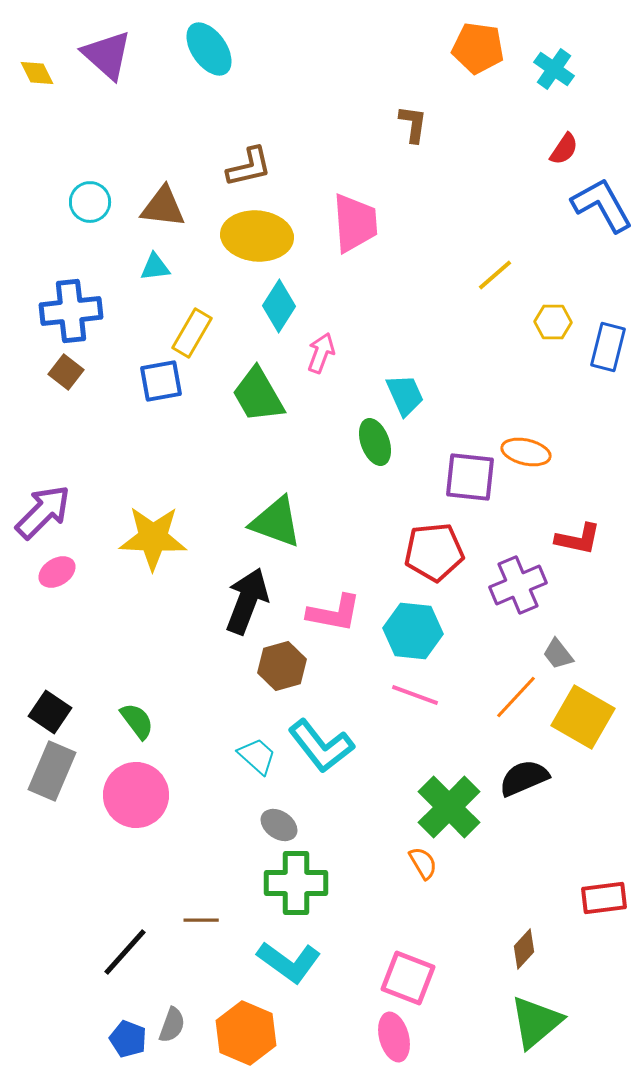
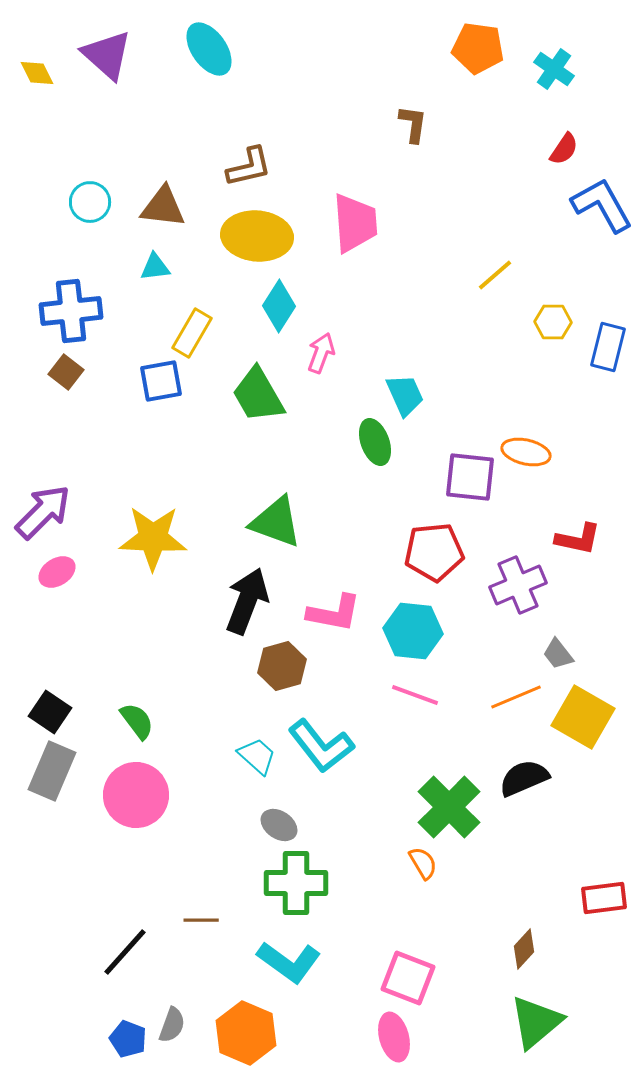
orange line at (516, 697): rotated 24 degrees clockwise
